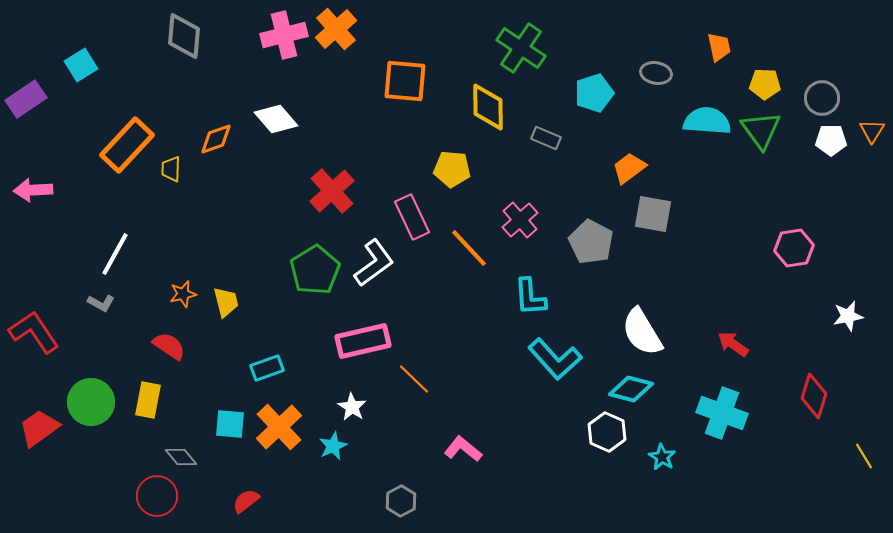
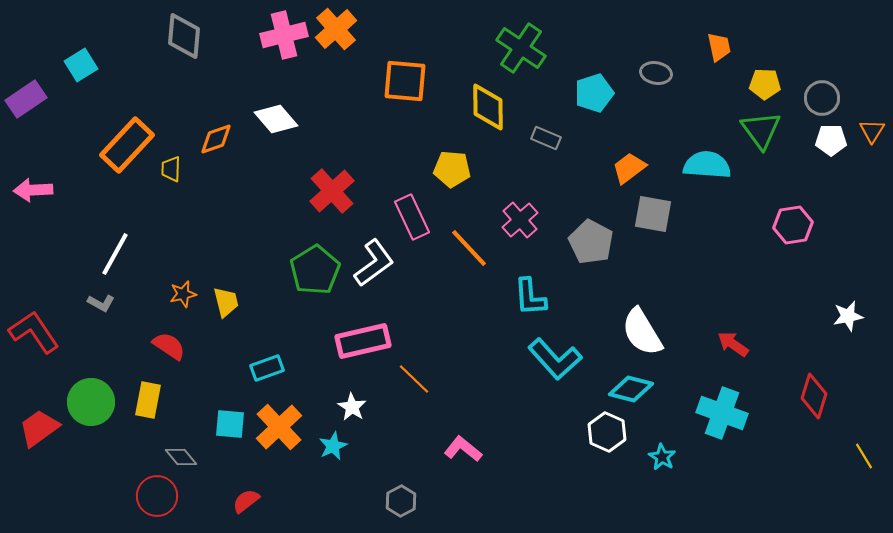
cyan semicircle at (707, 121): moved 44 px down
pink hexagon at (794, 248): moved 1 px left, 23 px up
